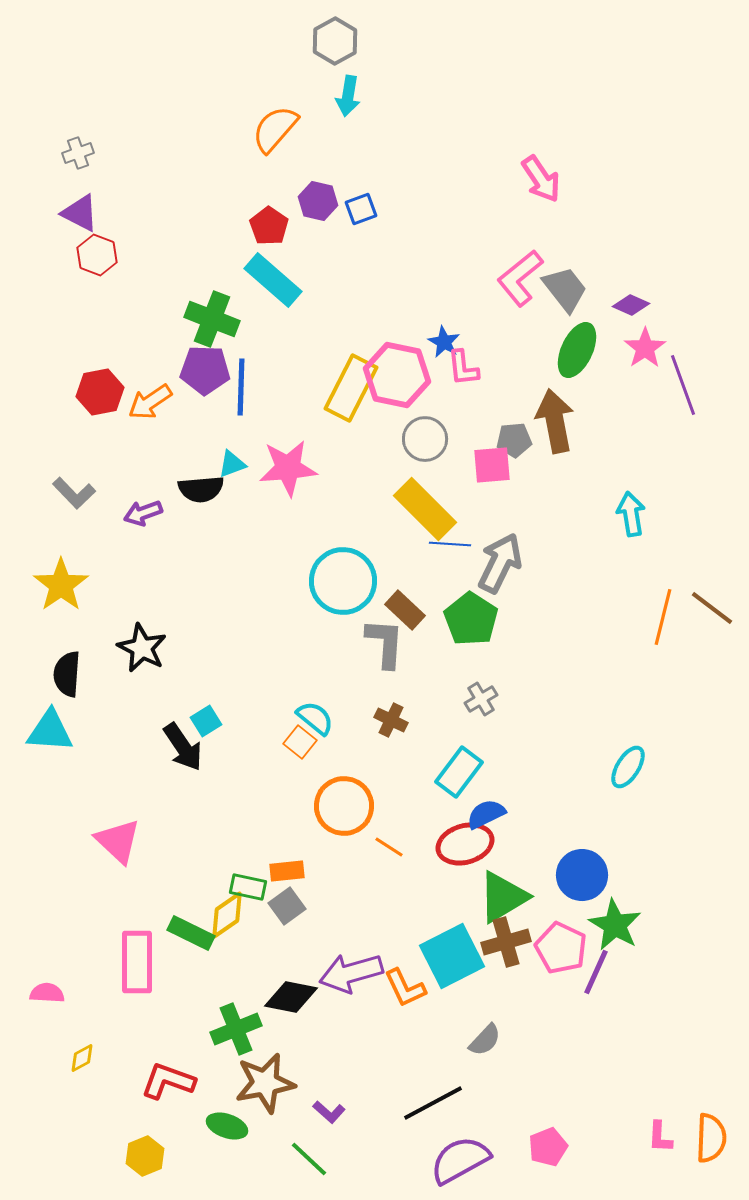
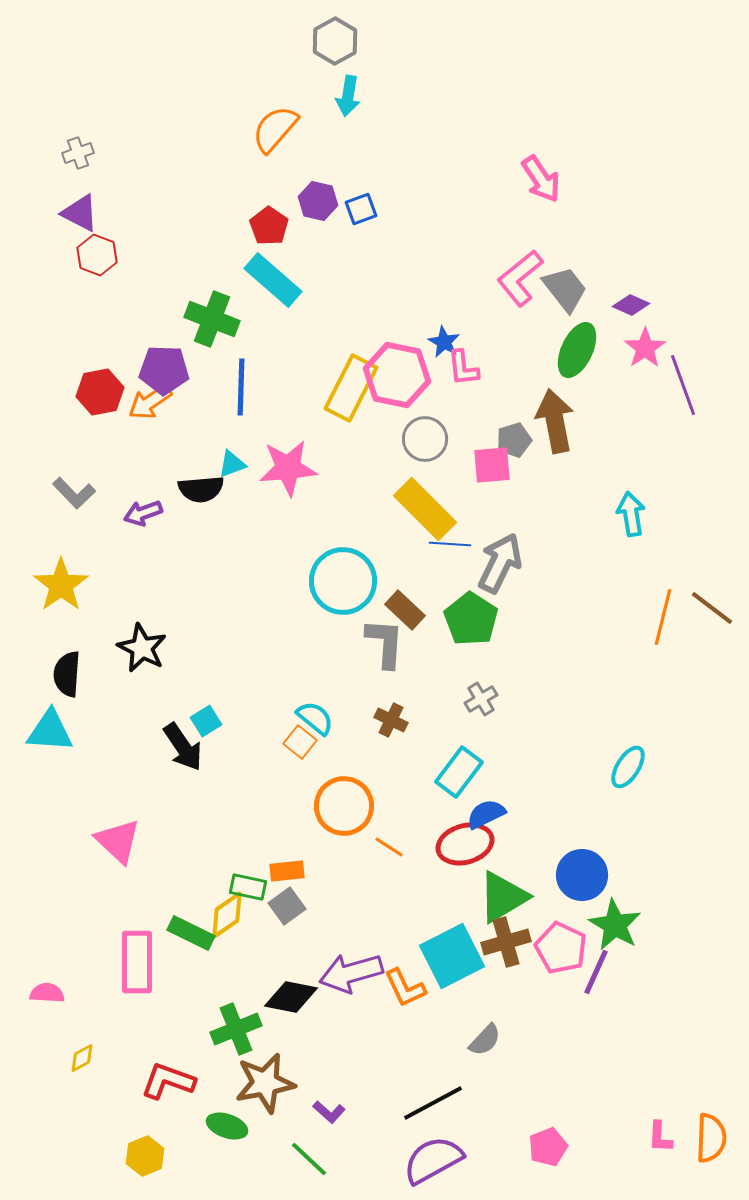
purple pentagon at (205, 370): moved 41 px left
gray pentagon at (514, 440): rotated 12 degrees counterclockwise
purple semicircle at (460, 1160): moved 27 px left
